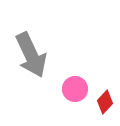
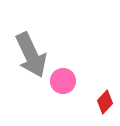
pink circle: moved 12 px left, 8 px up
